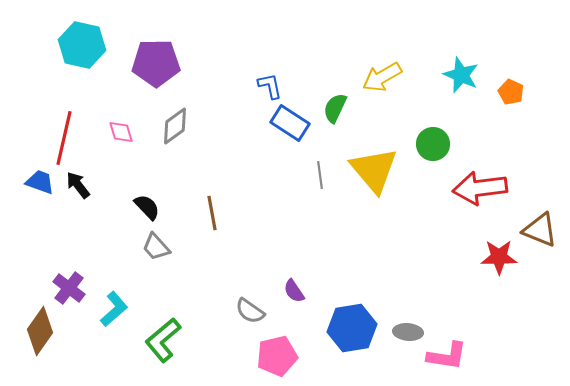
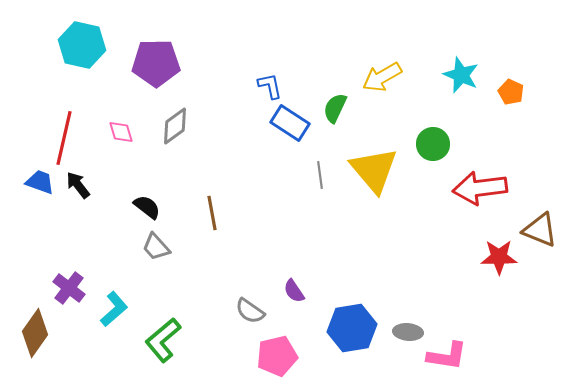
black semicircle: rotated 8 degrees counterclockwise
brown diamond: moved 5 px left, 2 px down
